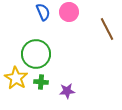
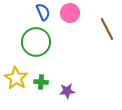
pink circle: moved 1 px right, 1 px down
green circle: moved 12 px up
